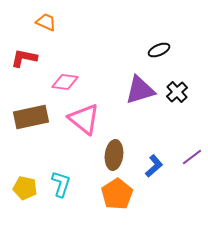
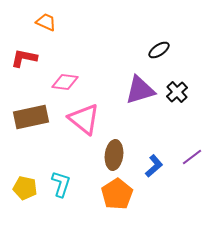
black ellipse: rotated 10 degrees counterclockwise
